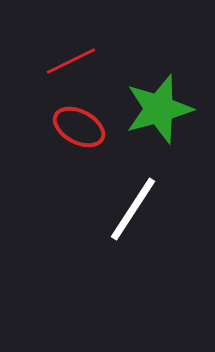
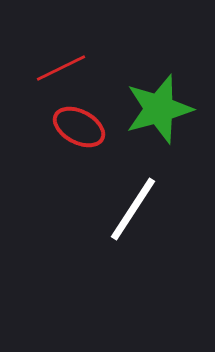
red line: moved 10 px left, 7 px down
